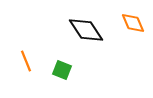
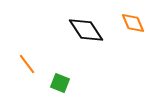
orange line: moved 1 px right, 3 px down; rotated 15 degrees counterclockwise
green square: moved 2 px left, 13 px down
